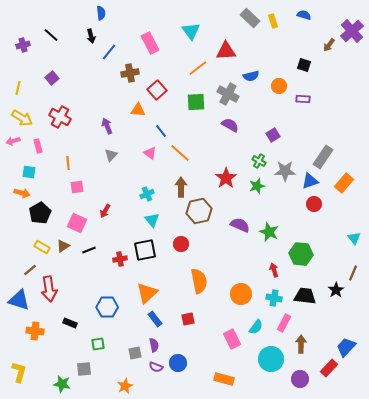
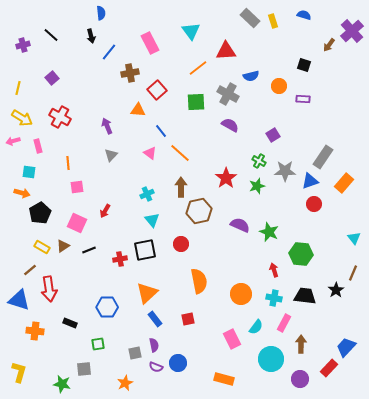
orange star at (125, 386): moved 3 px up
